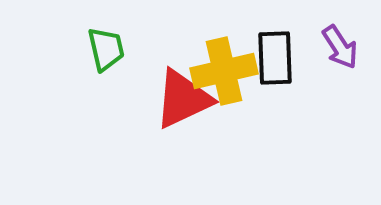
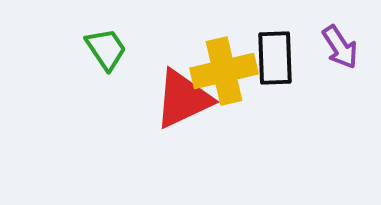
green trapezoid: rotated 21 degrees counterclockwise
